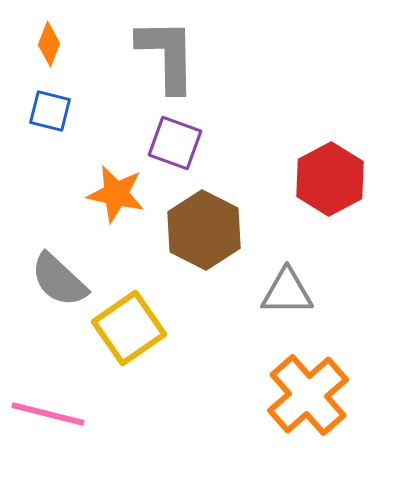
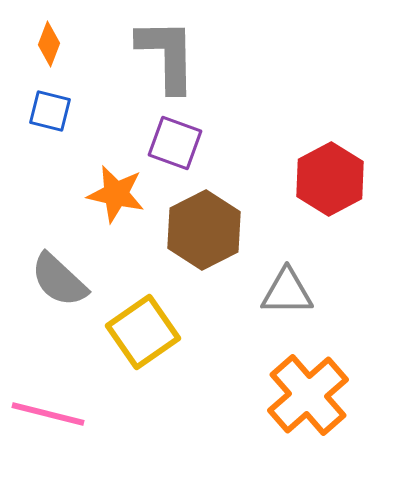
brown hexagon: rotated 6 degrees clockwise
yellow square: moved 14 px right, 4 px down
